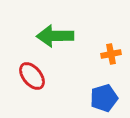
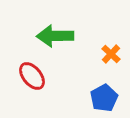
orange cross: rotated 36 degrees counterclockwise
blue pentagon: rotated 12 degrees counterclockwise
